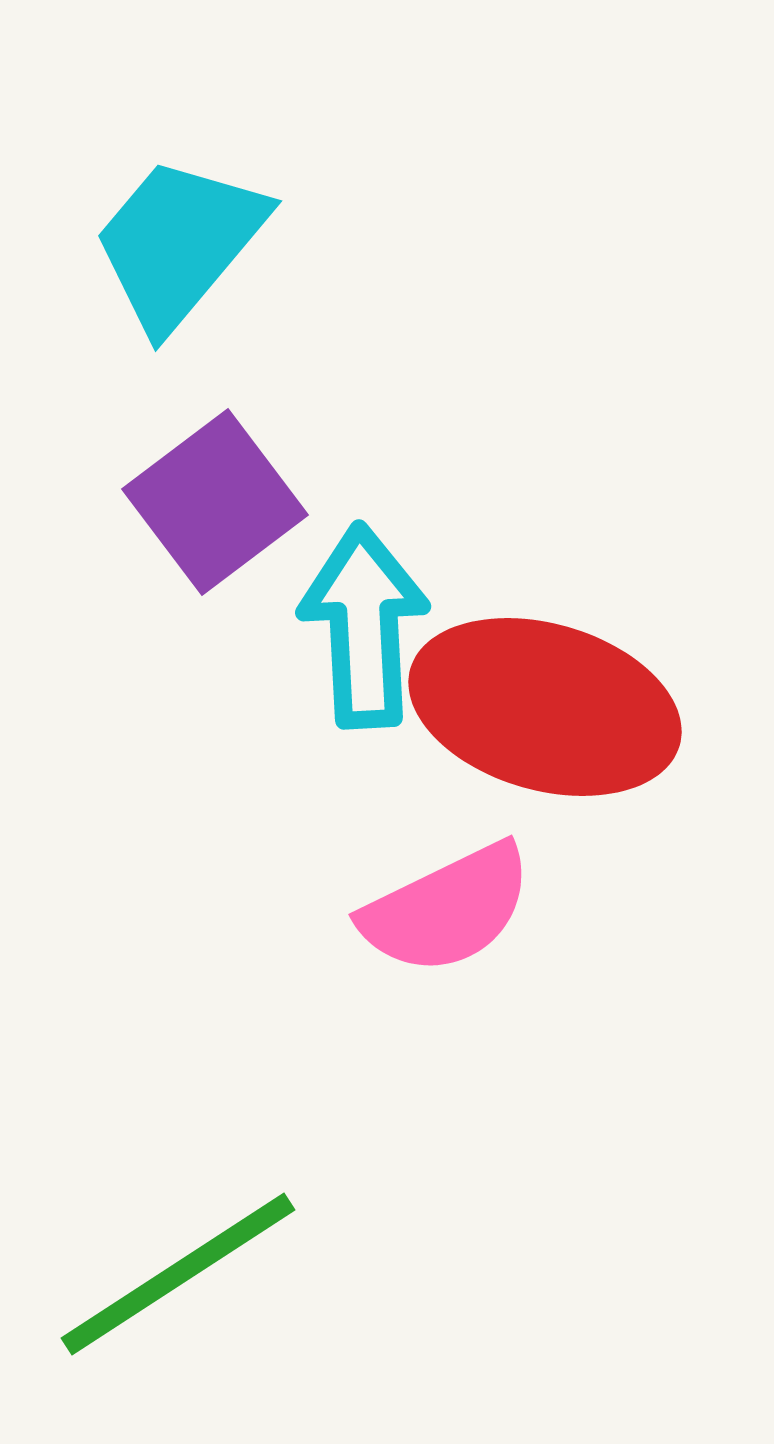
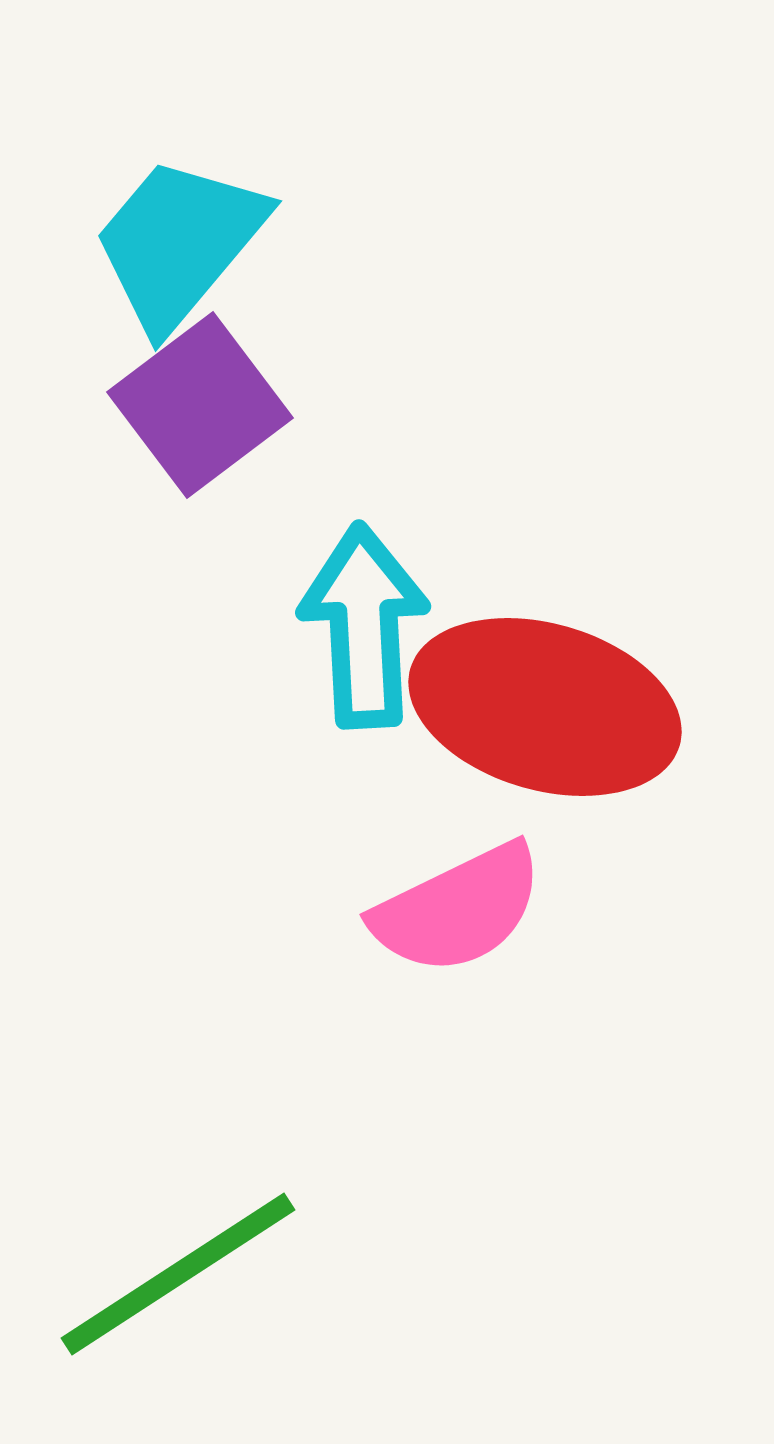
purple square: moved 15 px left, 97 px up
pink semicircle: moved 11 px right
